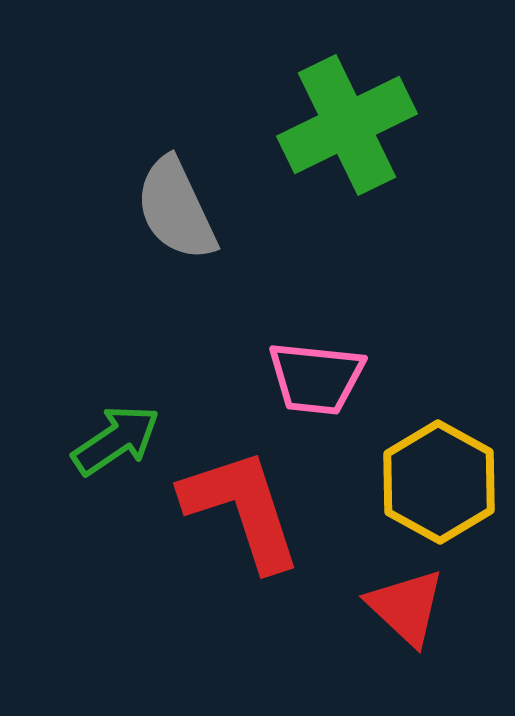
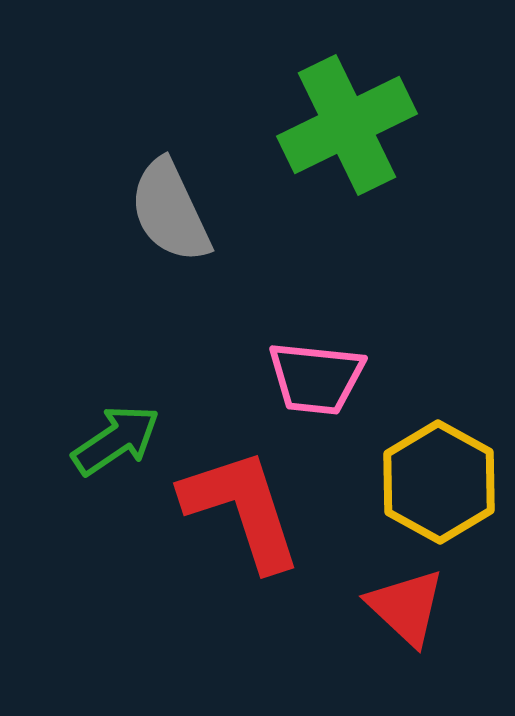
gray semicircle: moved 6 px left, 2 px down
